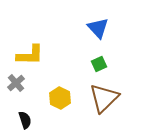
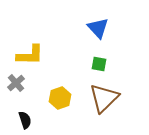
green square: rotated 35 degrees clockwise
yellow hexagon: rotated 15 degrees clockwise
